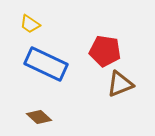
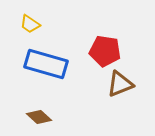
blue rectangle: rotated 9 degrees counterclockwise
